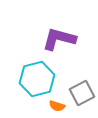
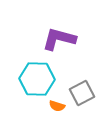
cyan hexagon: rotated 16 degrees clockwise
